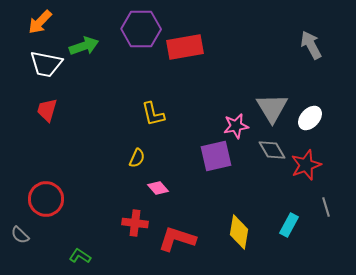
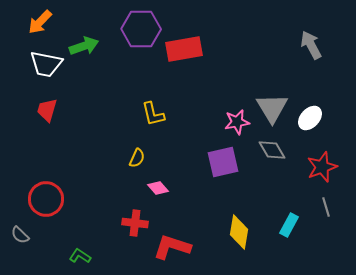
red rectangle: moved 1 px left, 2 px down
pink star: moved 1 px right, 4 px up
purple square: moved 7 px right, 6 px down
red star: moved 16 px right, 2 px down
red L-shape: moved 5 px left, 8 px down
